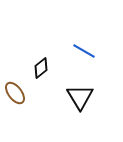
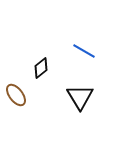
brown ellipse: moved 1 px right, 2 px down
